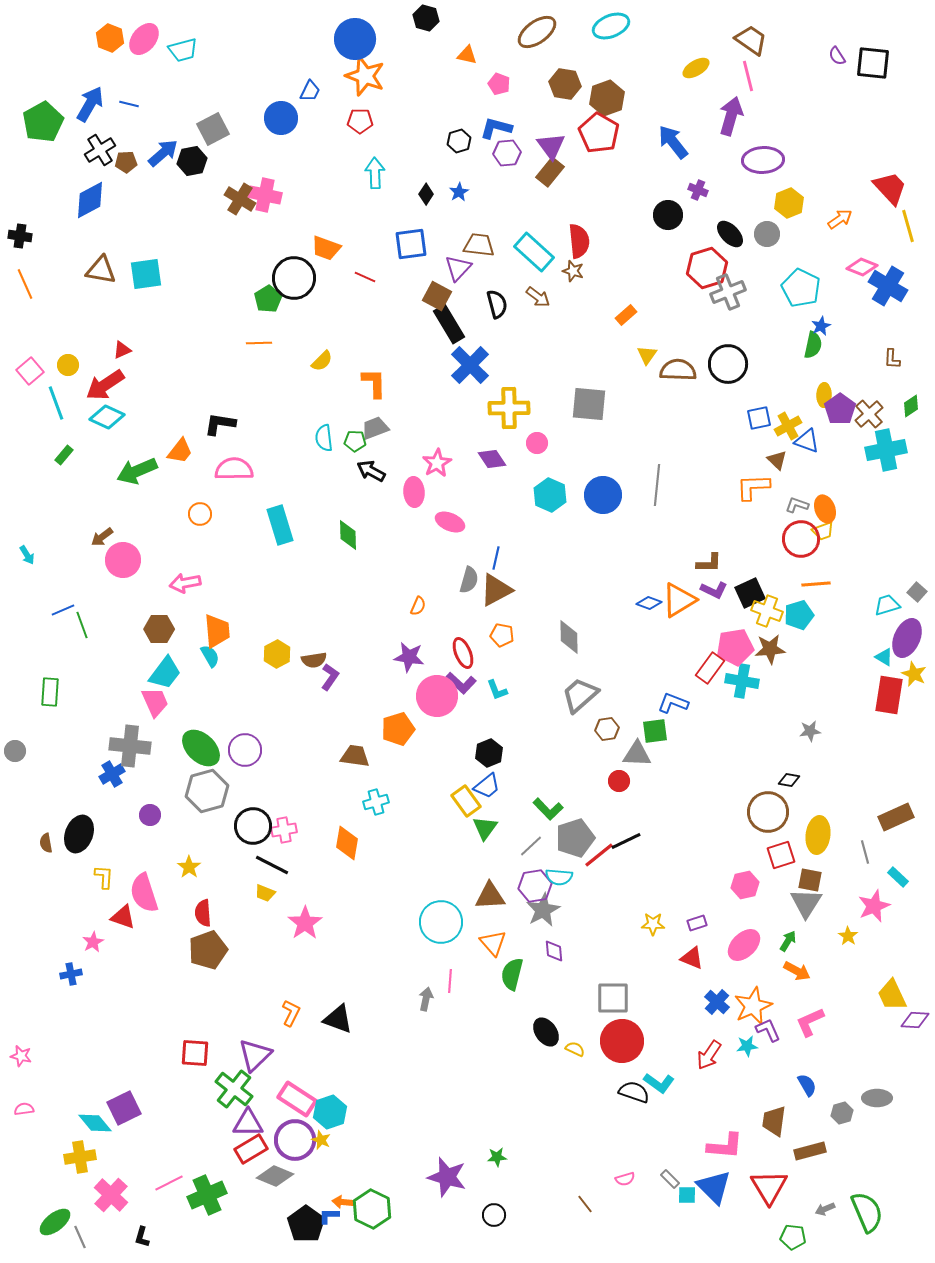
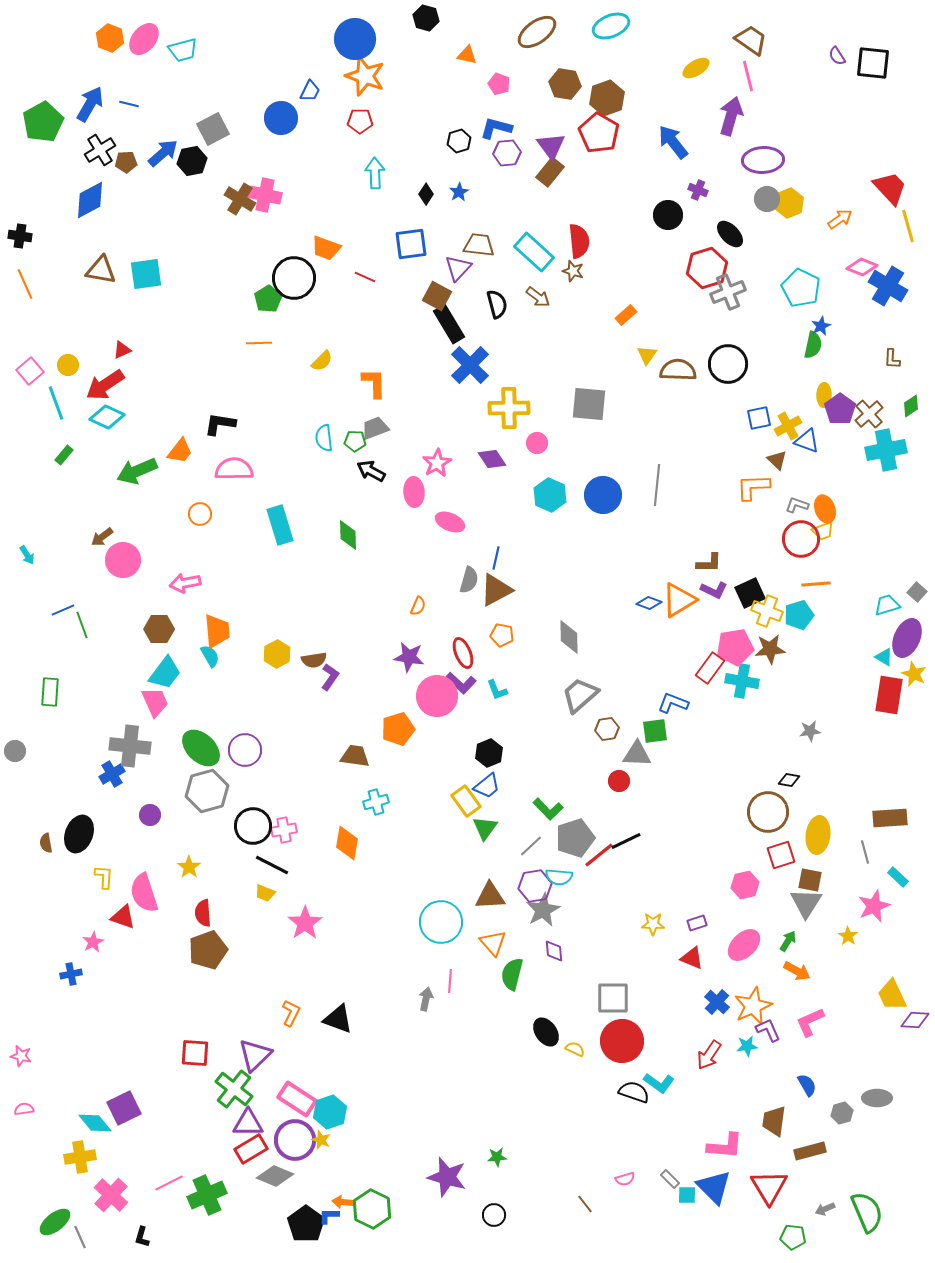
gray circle at (767, 234): moved 35 px up
brown rectangle at (896, 817): moved 6 px left, 1 px down; rotated 20 degrees clockwise
